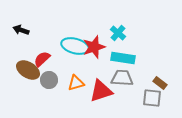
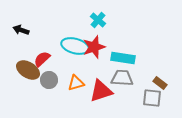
cyan cross: moved 20 px left, 13 px up
